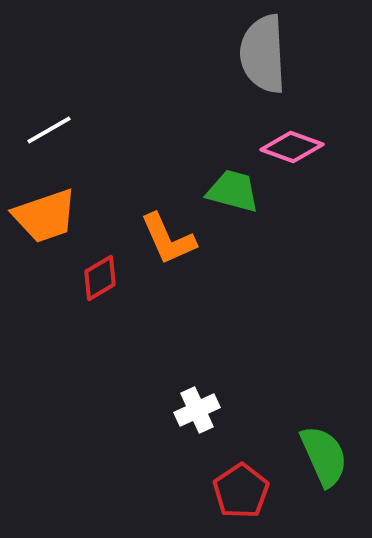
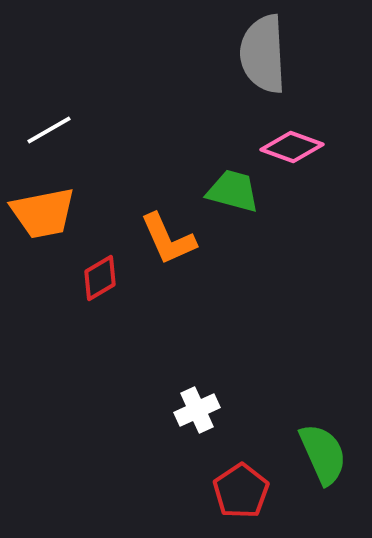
orange trapezoid: moved 2 px left, 3 px up; rotated 8 degrees clockwise
green semicircle: moved 1 px left, 2 px up
